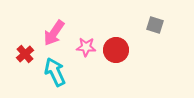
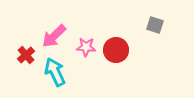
pink arrow: moved 3 px down; rotated 12 degrees clockwise
red cross: moved 1 px right, 1 px down
